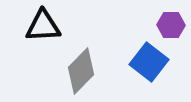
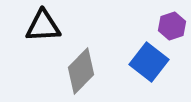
purple hexagon: moved 1 px right, 1 px down; rotated 20 degrees counterclockwise
